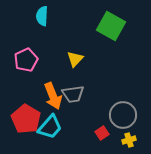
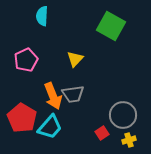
red pentagon: moved 4 px left, 1 px up
